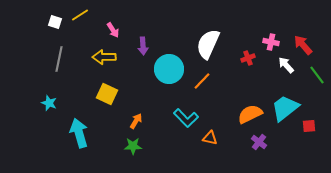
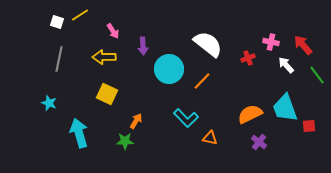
white square: moved 2 px right
pink arrow: moved 1 px down
white semicircle: rotated 104 degrees clockwise
cyan trapezoid: rotated 72 degrees counterclockwise
green star: moved 8 px left, 5 px up
